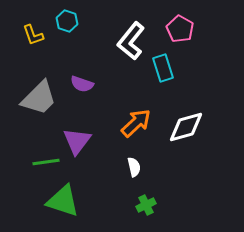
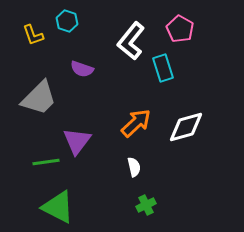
purple semicircle: moved 15 px up
green triangle: moved 5 px left, 6 px down; rotated 9 degrees clockwise
